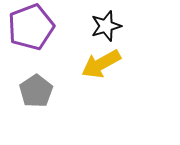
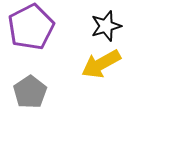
purple pentagon: rotated 6 degrees counterclockwise
gray pentagon: moved 6 px left, 1 px down
